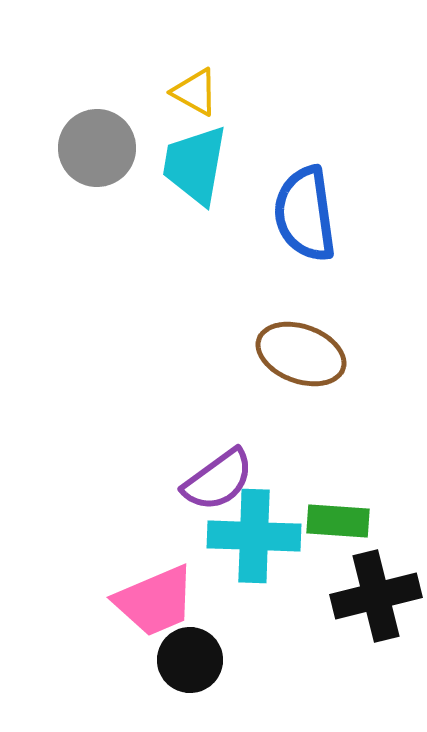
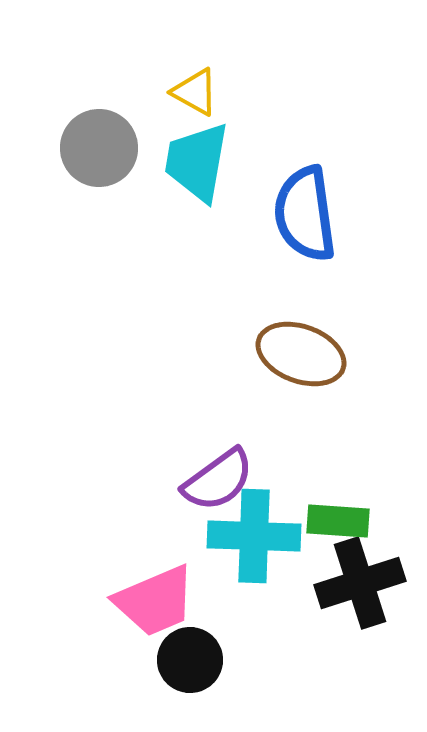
gray circle: moved 2 px right
cyan trapezoid: moved 2 px right, 3 px up
black cross: moved 16 px left, 13 px up; rotated 4 degrees counterclockwise
